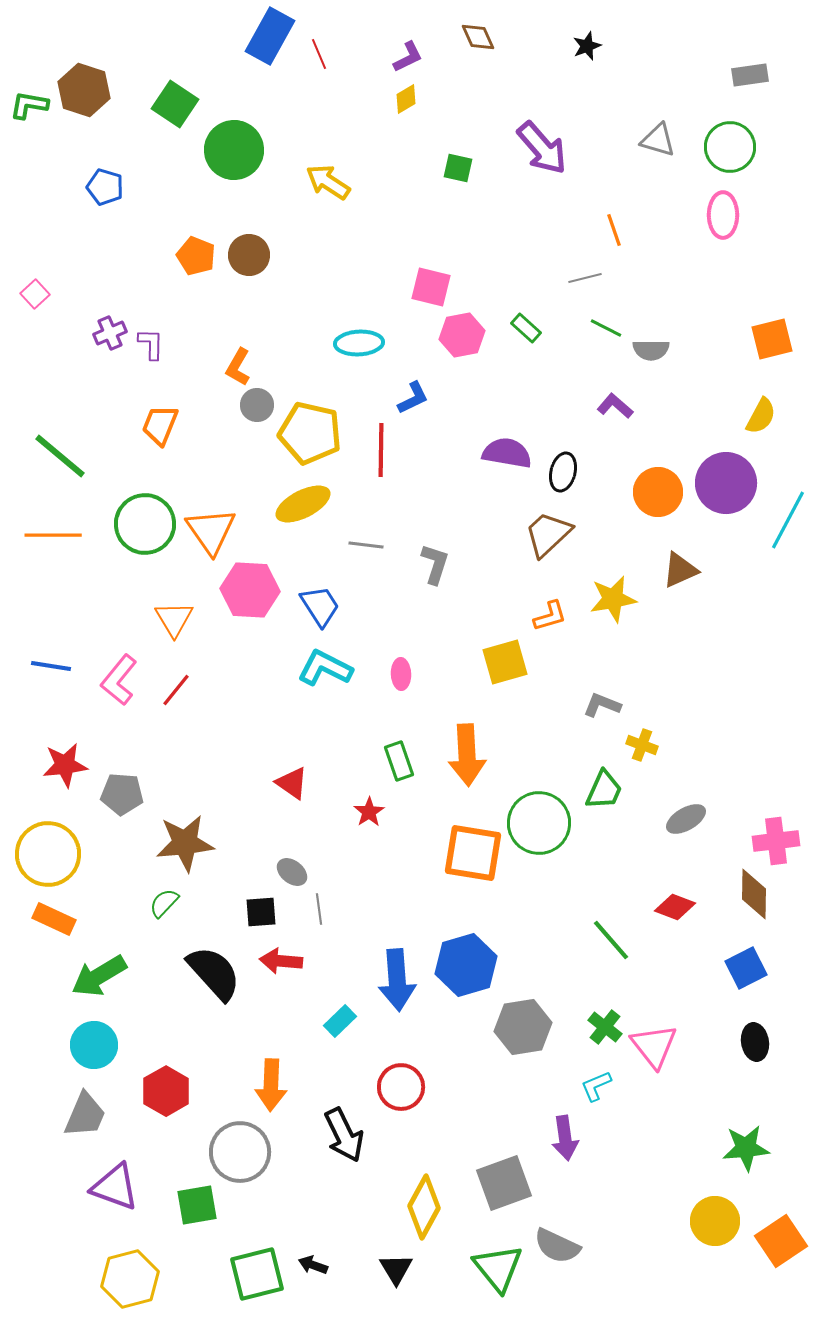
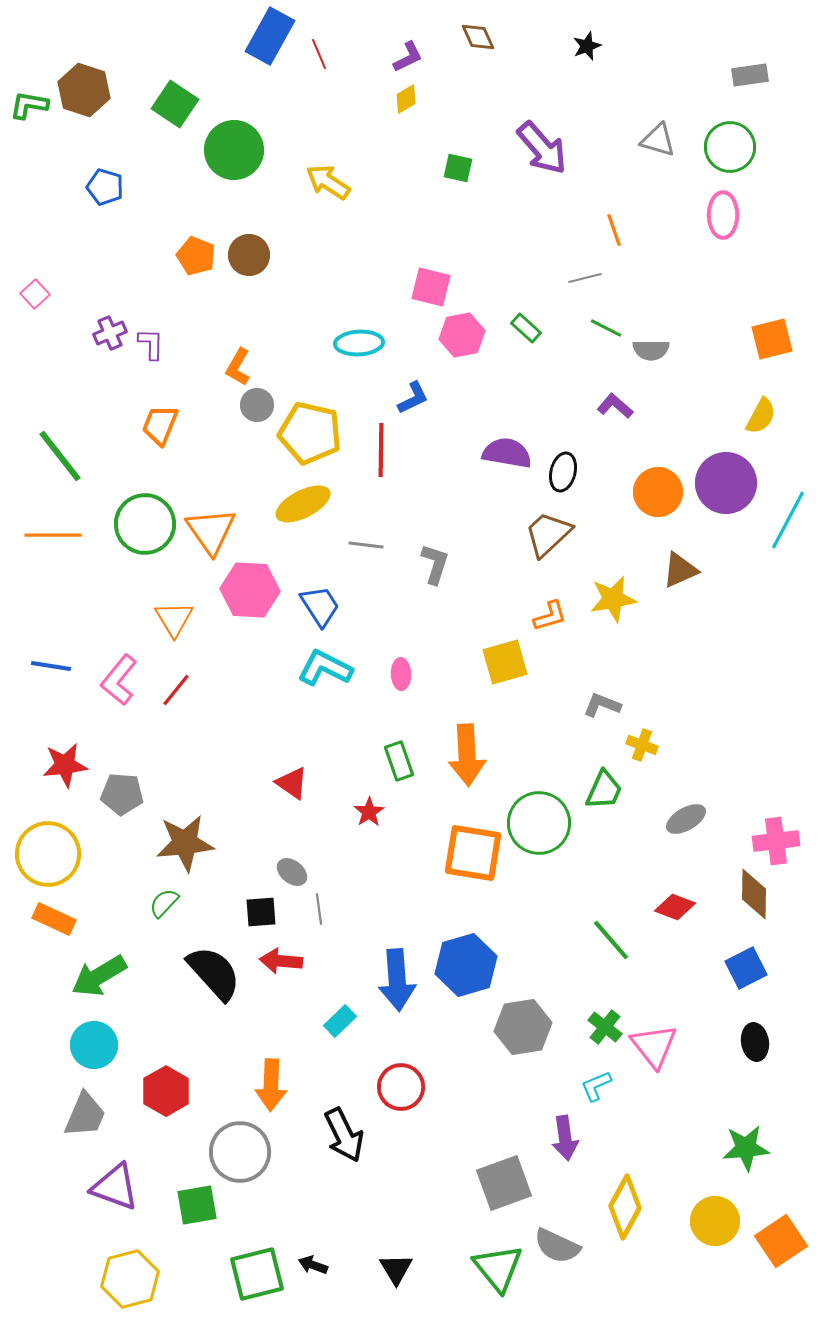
green line at (60, 456): rotated 12 degrees clockwise
yellow diamond at (424, 1207): moved 201 px right
